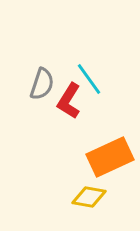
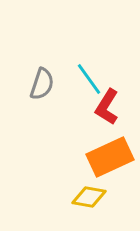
red L-shape: moved 38 px right, 6 px down
